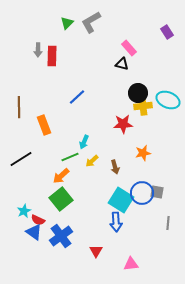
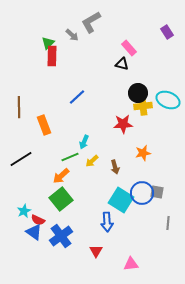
green triangle: moved 19 px left, 20 px down
gray arrow: moved 34 px right, 15 px up; rotated 48 degrees counterclockwise
blue arrow: moved 9 px left
